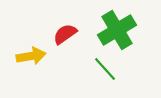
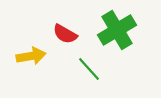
red semicircle: rotated 115 degrees counterclockwise
green line: moved 16 px left
